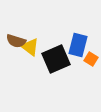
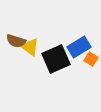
blue rectangle: moved 1 px right, 2 px down; rotated 45 degrees clockwise
